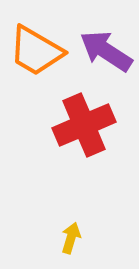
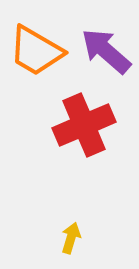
purple arrow: rotated 8 degrees clockwise
